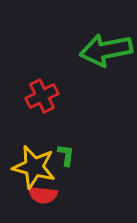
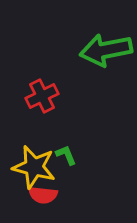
green L-shape: rotated 30 degrees counterclockwise
